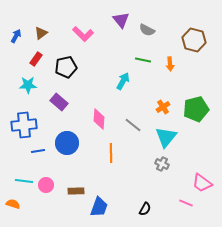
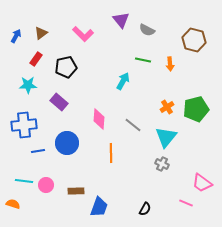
orange cross: moved 4 px right
